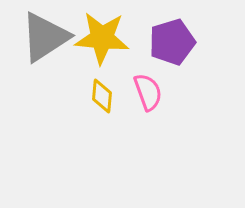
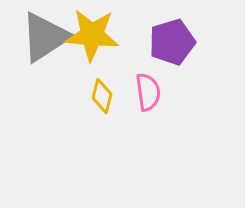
yellow star: moved 10 px left, 3 px up
pink semicircle: rotated 12 degrees clockwise
yellow diamond: rotated 8 degrees clockwise
